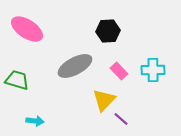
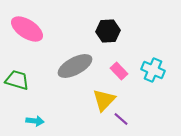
cyan cross: rotated 25 degrees clockwise
